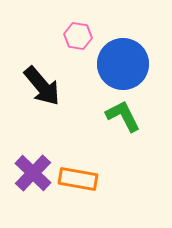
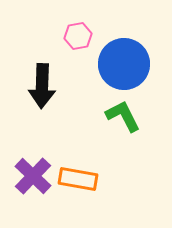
pink hexagon: rotated 20 degrees counterclockwise
blue circle: moved 1 px right
black arrow: rotated 42 degrees clockwise
purple cross: moved 3 px down
